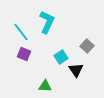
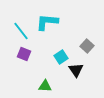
cyan L-shape: rotated 110 degrees counterclockwise
cyan line: moved 1 px up
